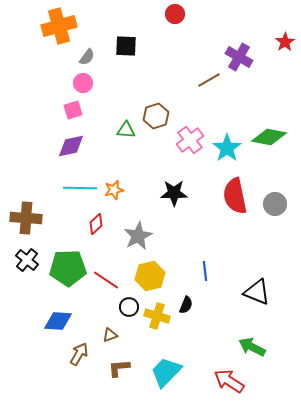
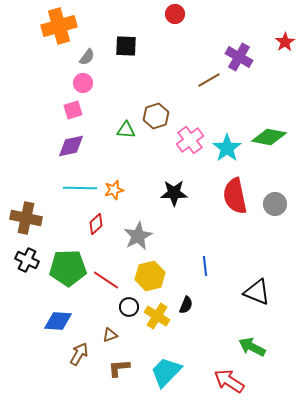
brown cross: rotated 8 degrees clockwise
black cross: rotated 15 degrees counterclockwise
blue line: moved 5 px up
yellow cross: rotated 15 degrees clockwise
